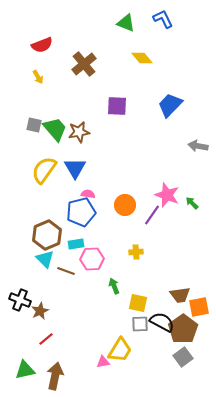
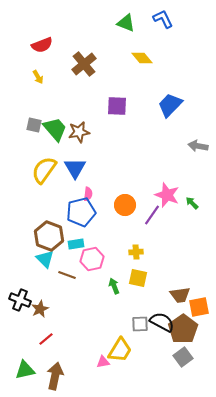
pink semicircle at (88, 194): rotated 88 degrees clockwise
brown hexagon at (47, 235): moved 2 px right, 1 px down; rotated 16 degrees counterclockwise
pink hexagon at (92, 259): rotated 10 degrees counterclockwise
brown line at (66, 271): moved 1 px right, 4 px down
yellow square at (138, 303): moved 25 px up
brown star at (40, 311): moved 2 px up
